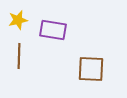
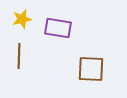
yellow star: moved 4 px right, 1 px up
purple rectangle: moved 5 px right, 2 px up
